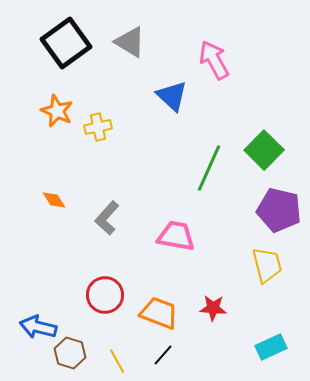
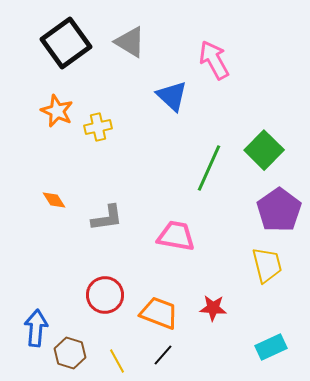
purple pentagon: rotated 24 degrees clockwise
gray L-shape: rotated 140 degrees counterclockwise
blue arrow: moved 2 px left, 1 px down; rotated 81 degrees clockwise
